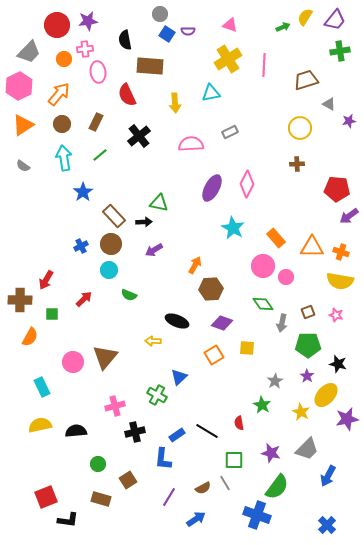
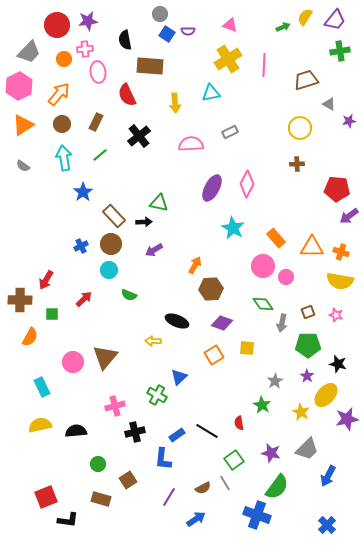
green square at (234, 460): rotated 36 degrees counterclockwise
